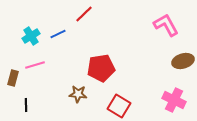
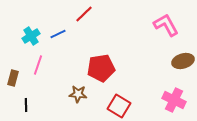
pink line: moved 3 px right; rotated 54 degrees counterclockwise
